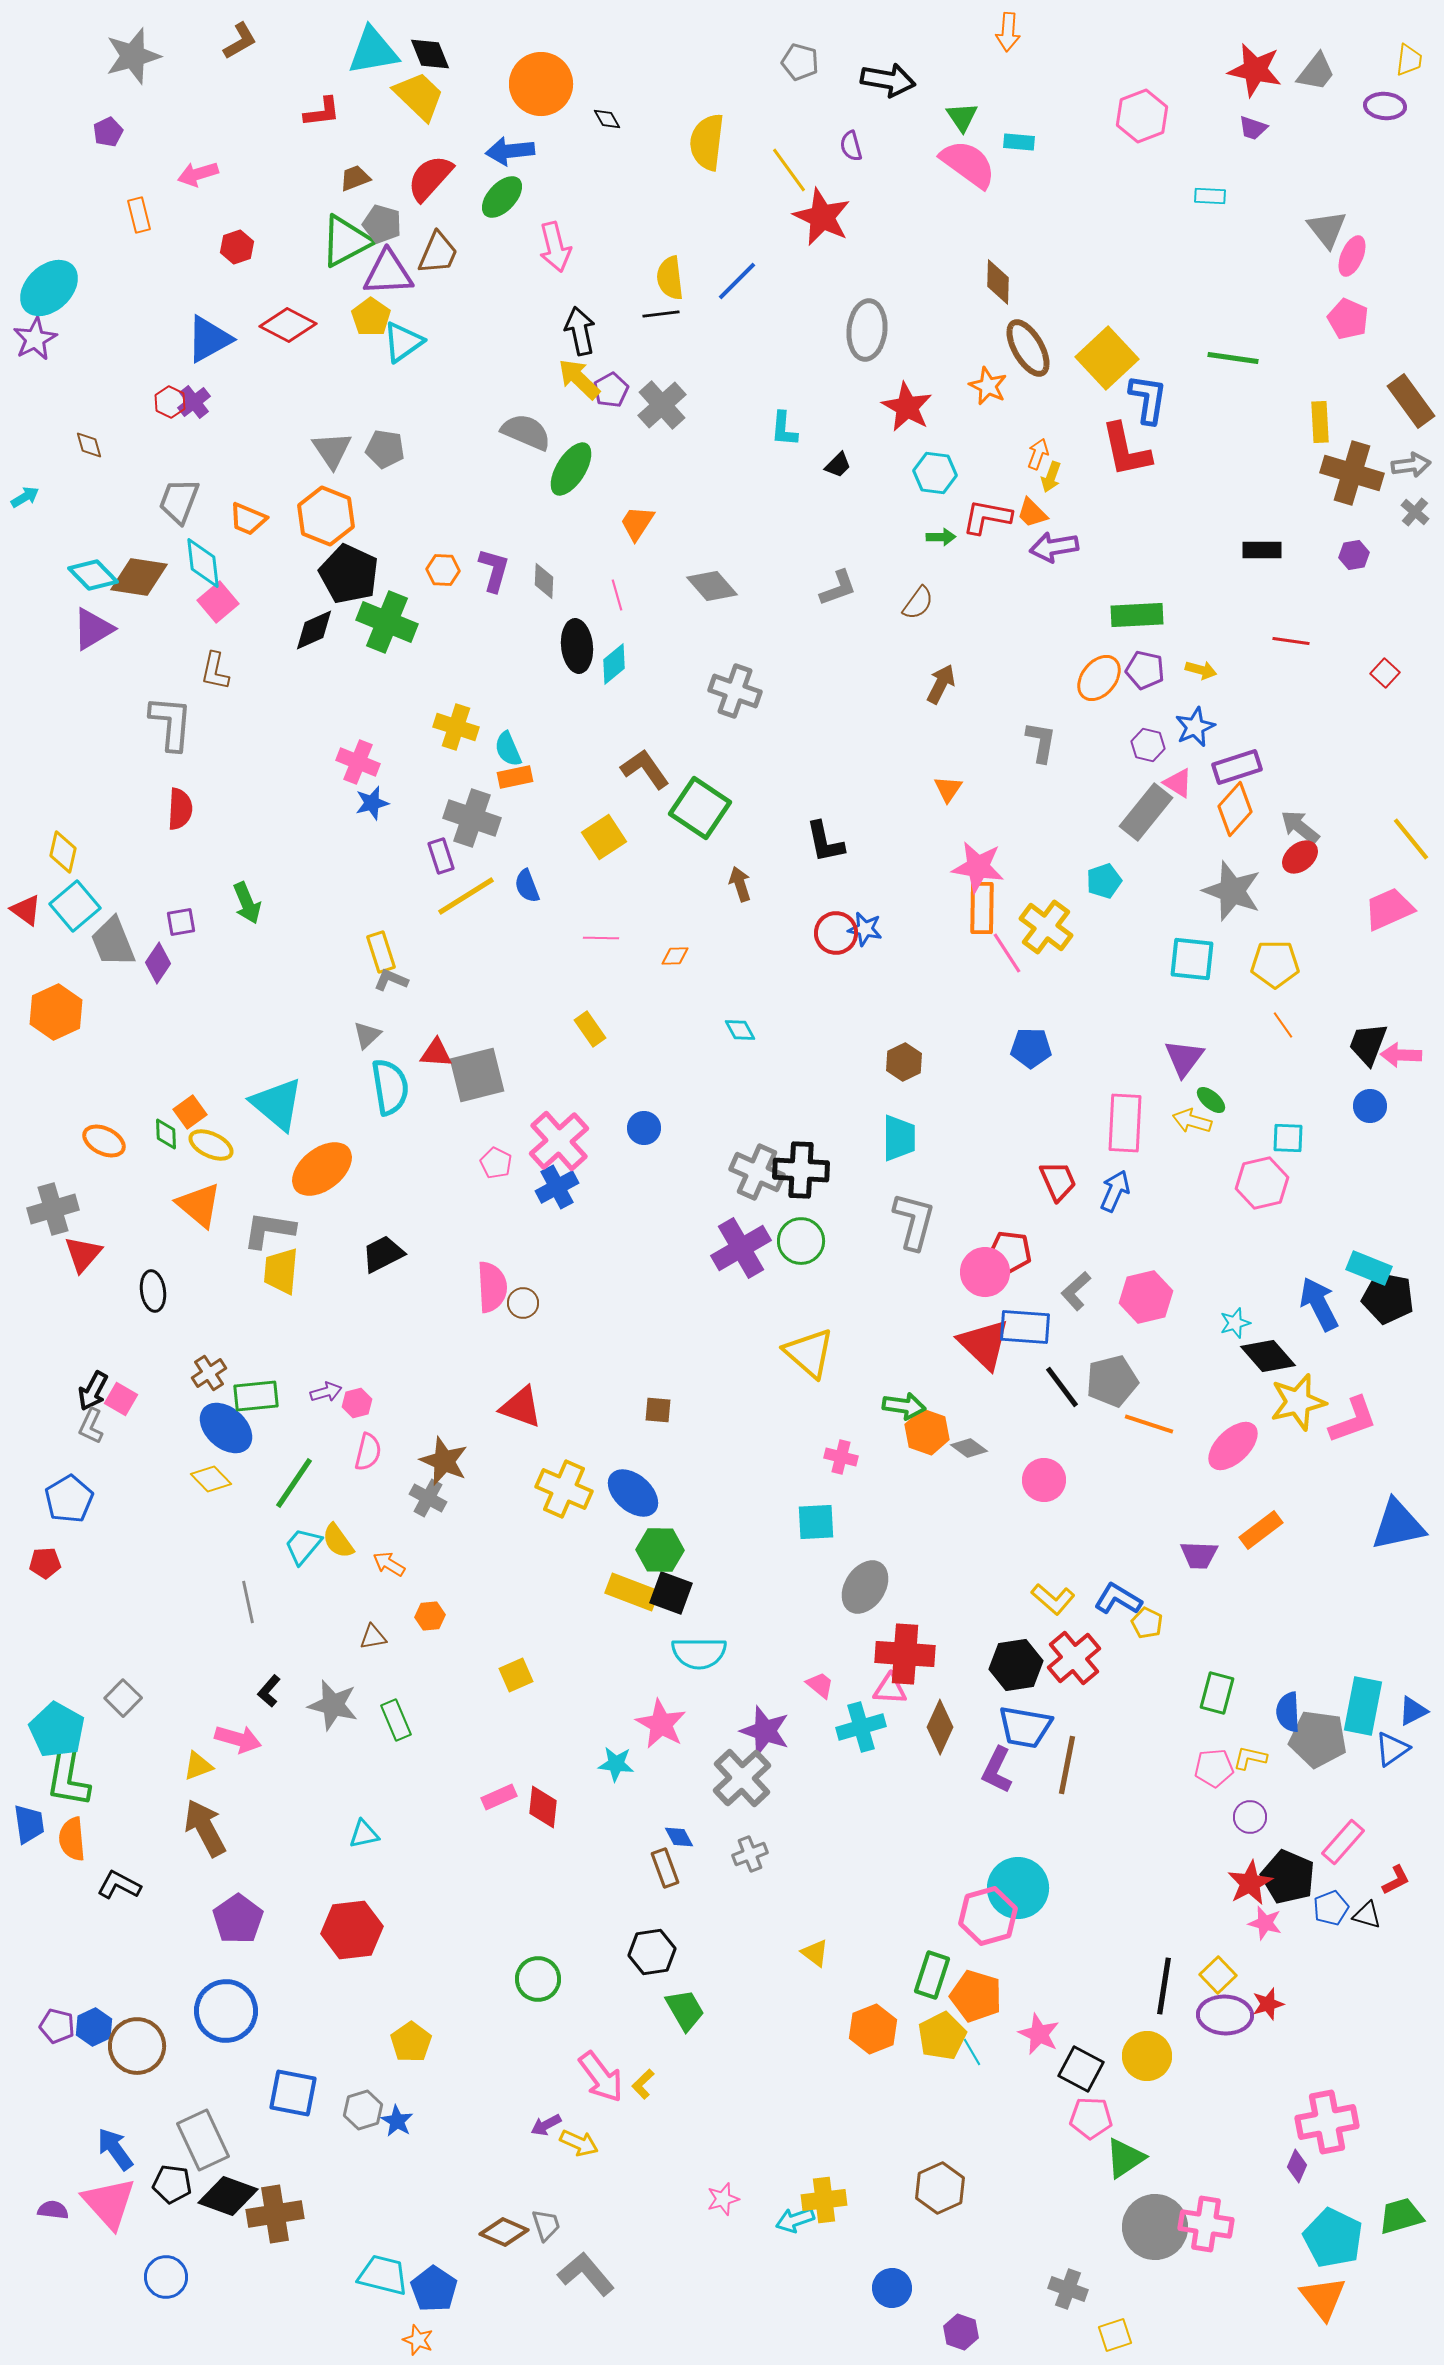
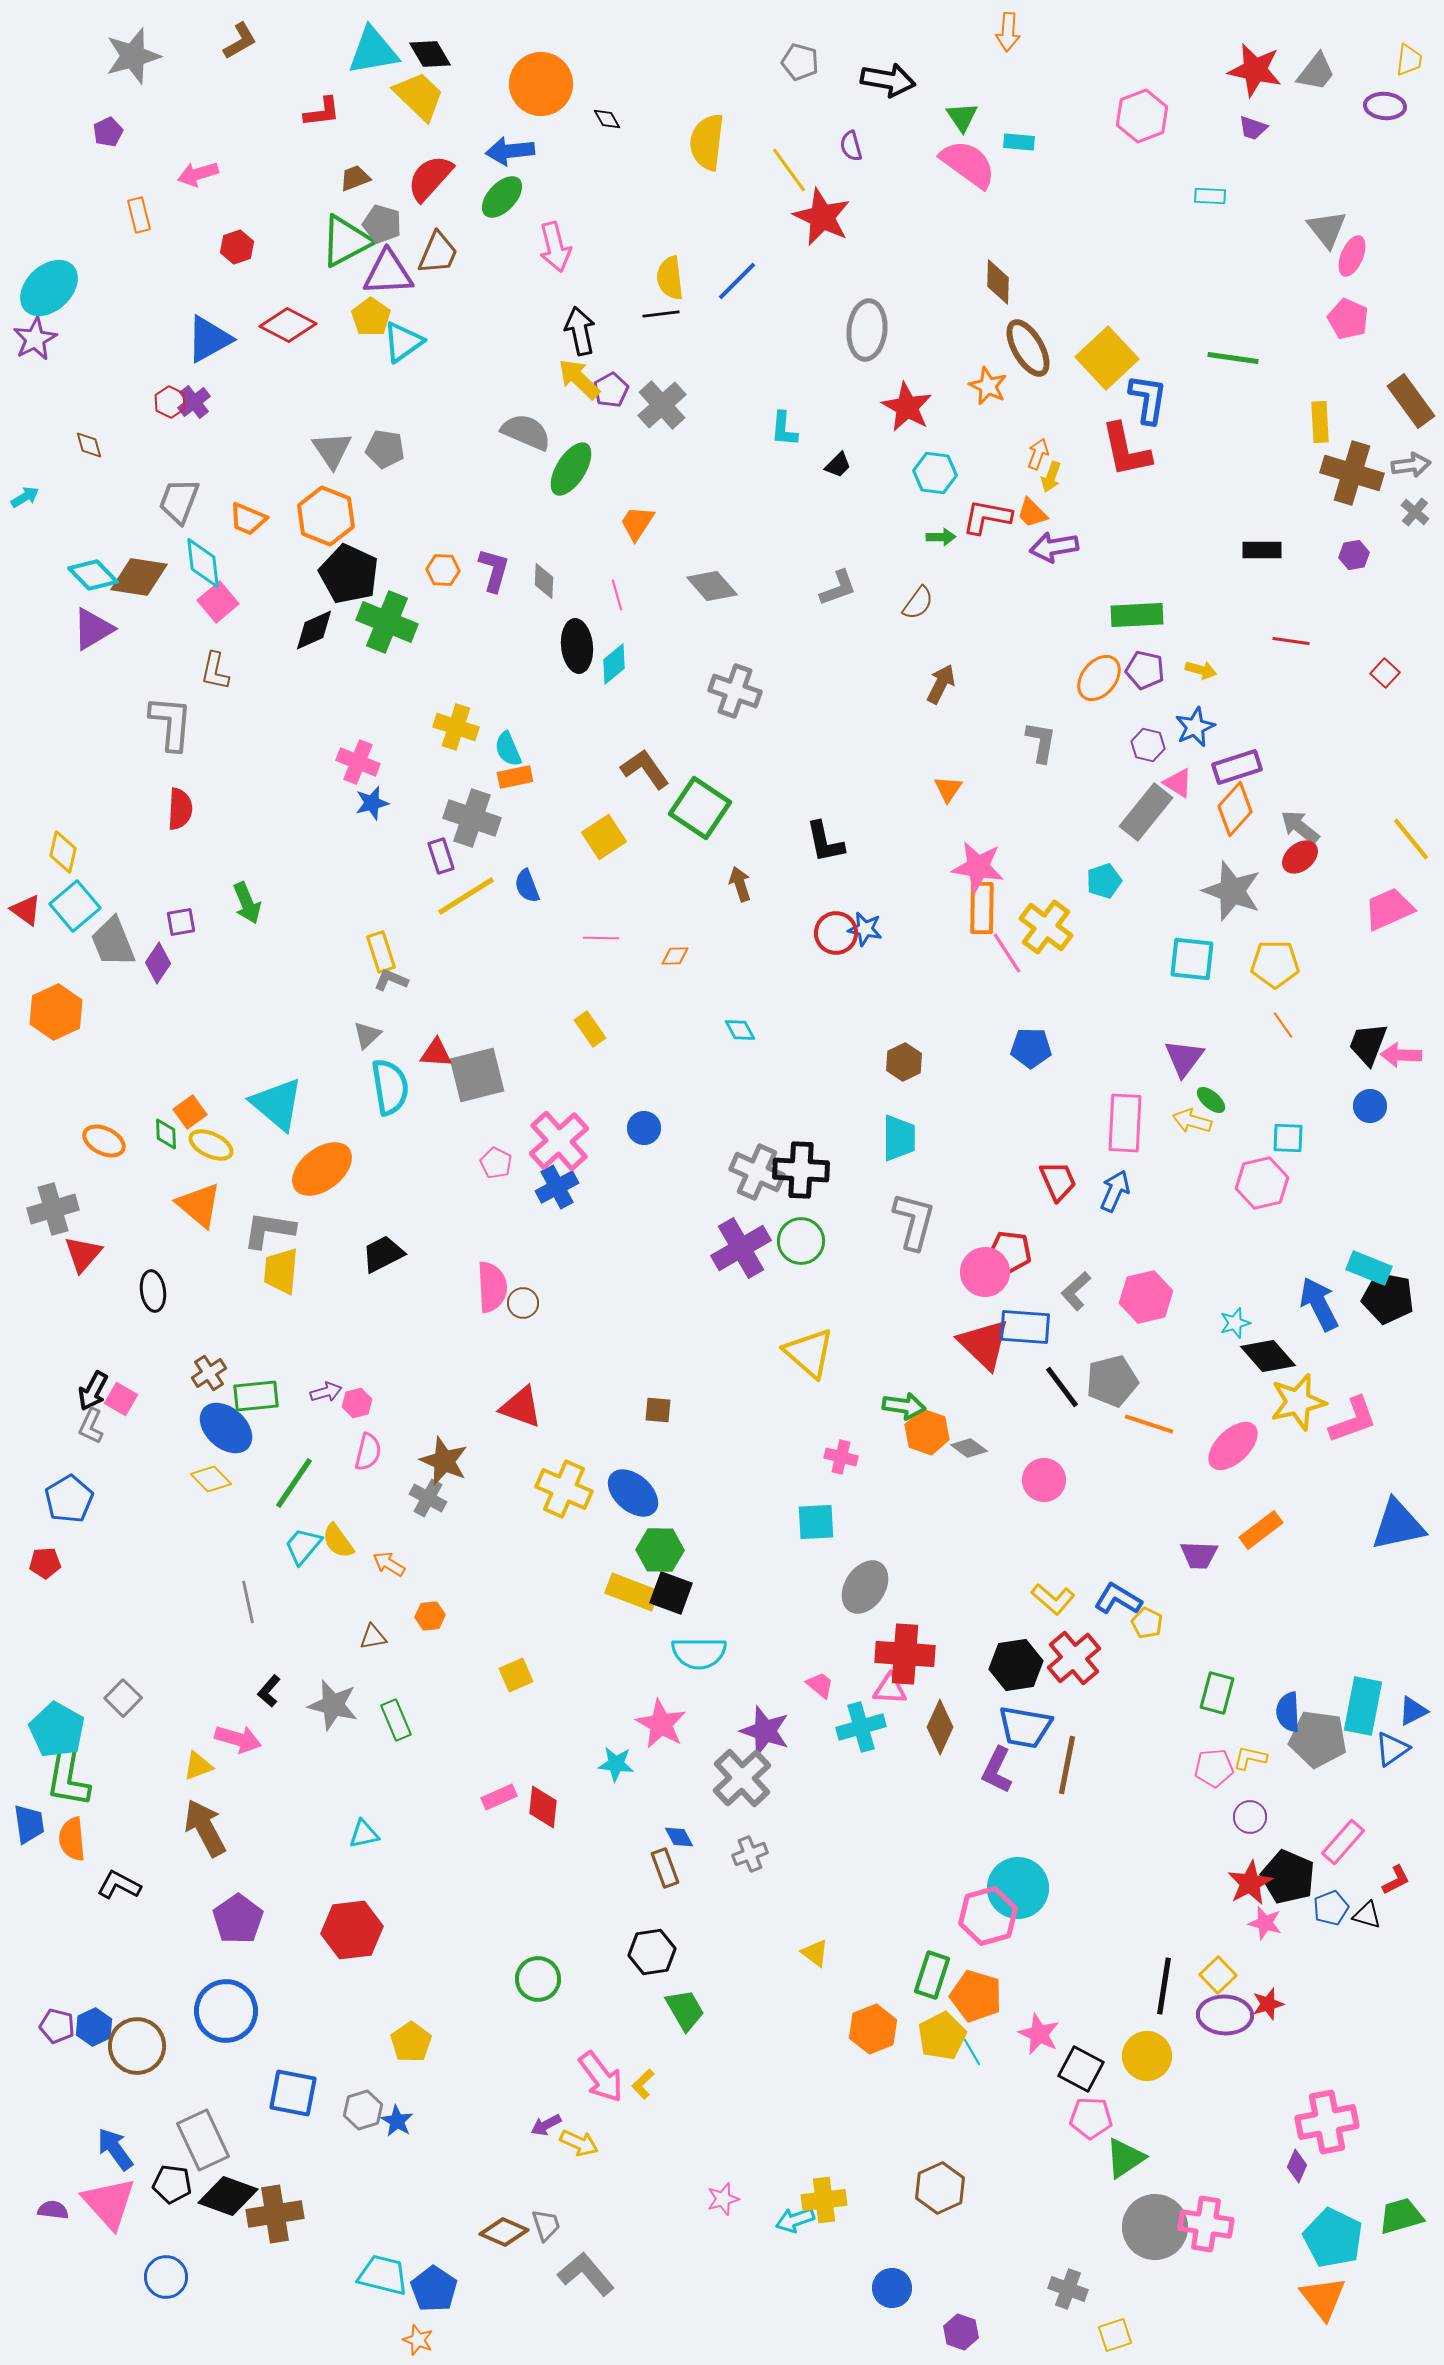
black diamond at (430, 54): rotated 9 degrees counterclockwise
